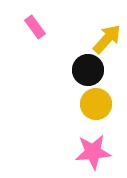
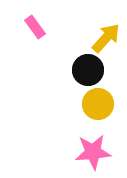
yellow arrow: moved 1 px left, 1 px up
yellow circle: moved 2 px right
